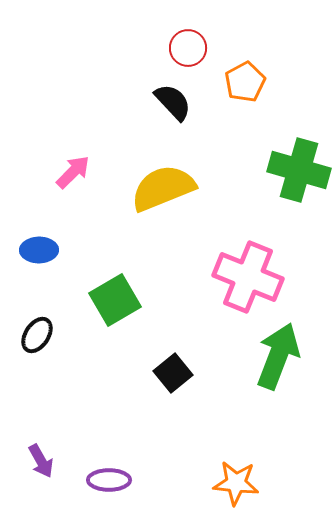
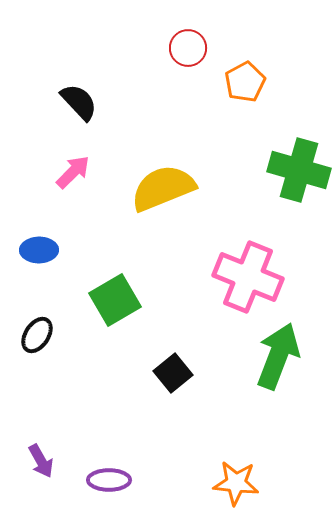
black semicircle: moved 94 px left
